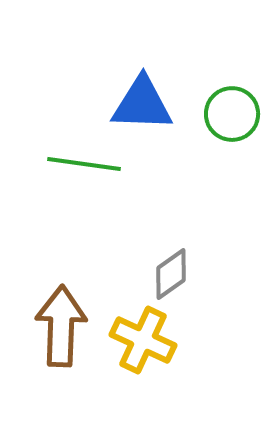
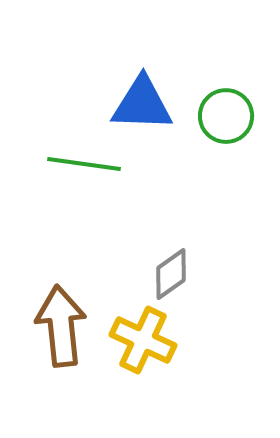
green circle: moved 6 px left, 2 px down
brown arrow: rotated 8 degrees counterclockwise
